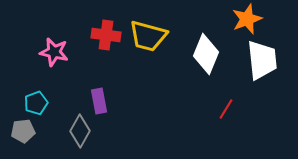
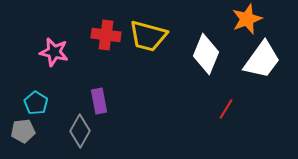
white trapezoid: rotated 42 degrees clockwise
cyan pentagon: rotated 20 degrees counterclockwise
